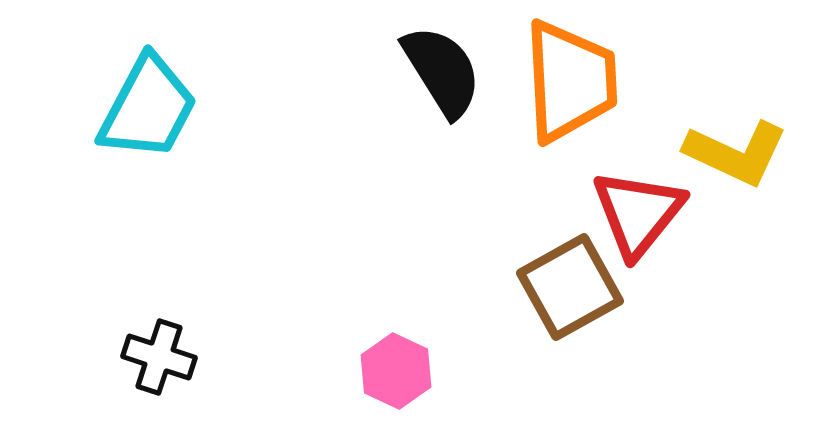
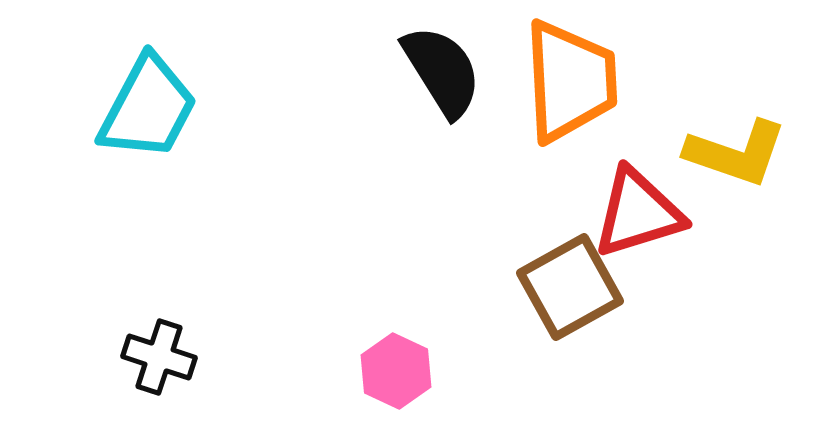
yellow L-shape: rotated 6 degrees counterclockwise
red triangle: rotated 34 degrees clockwise
